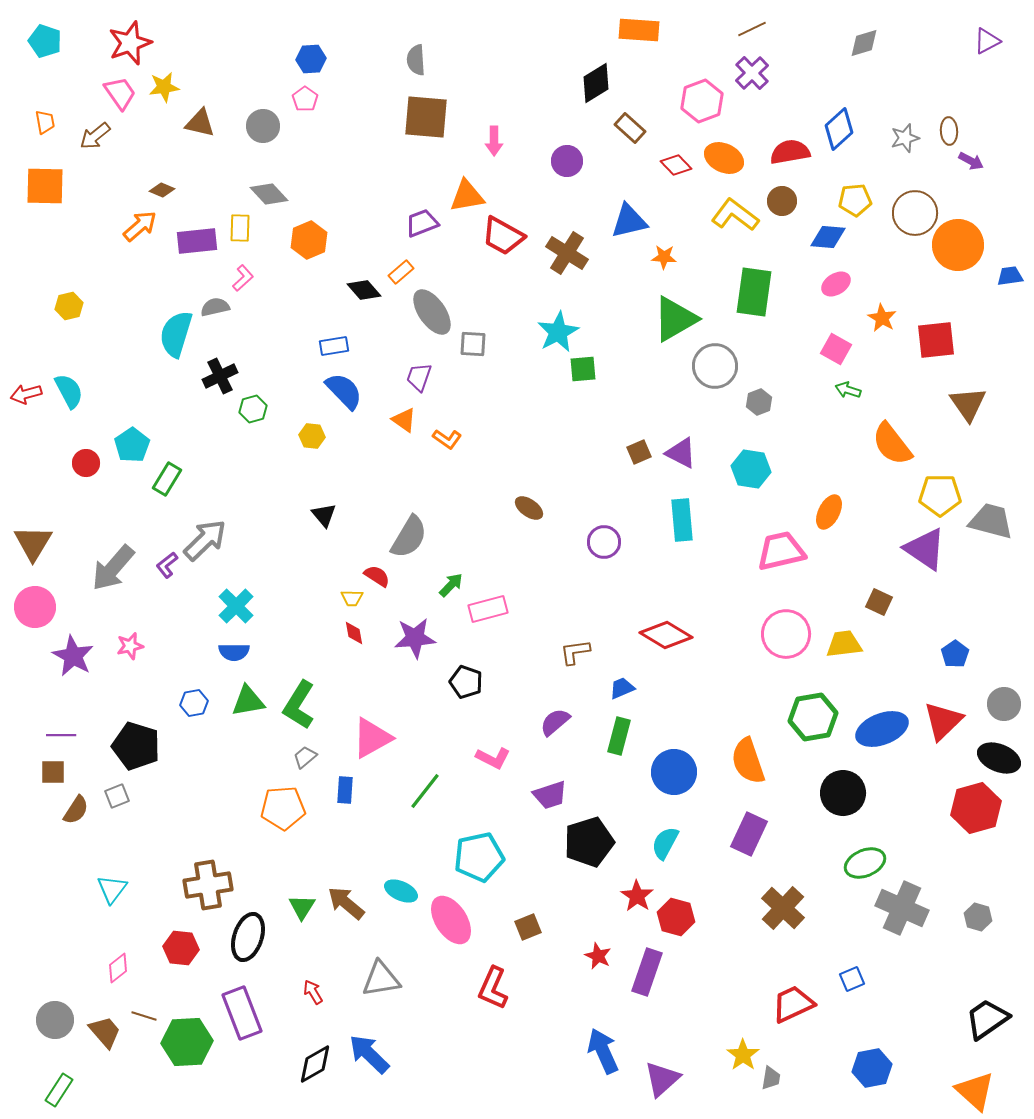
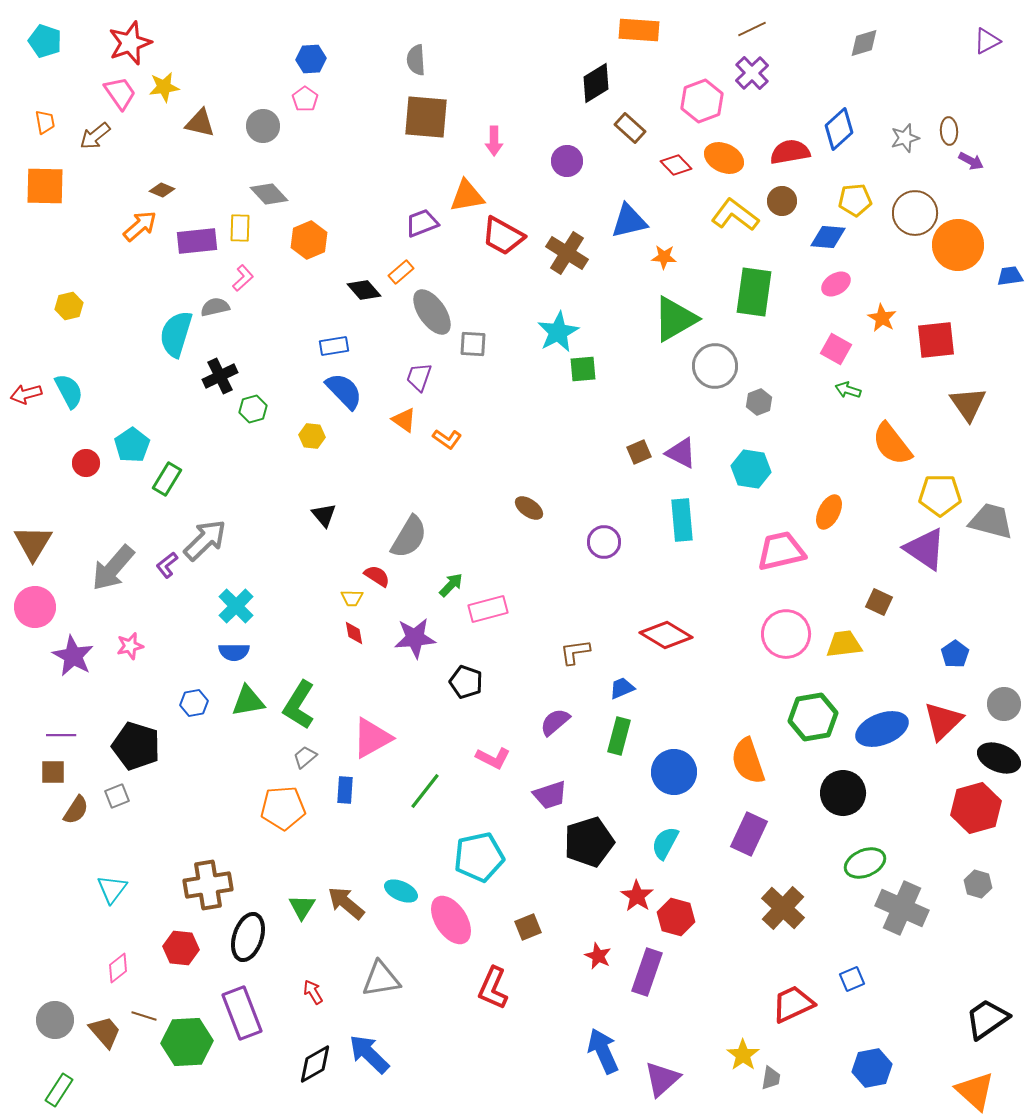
gray hexagon at (978, 917): moved 33 px up
